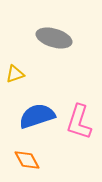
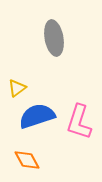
gray ellipse: rotated 64 degrees clockwise
yellow triangle: moved 2 px right, 14 px down; rotated 18 degrees counterclockwise
